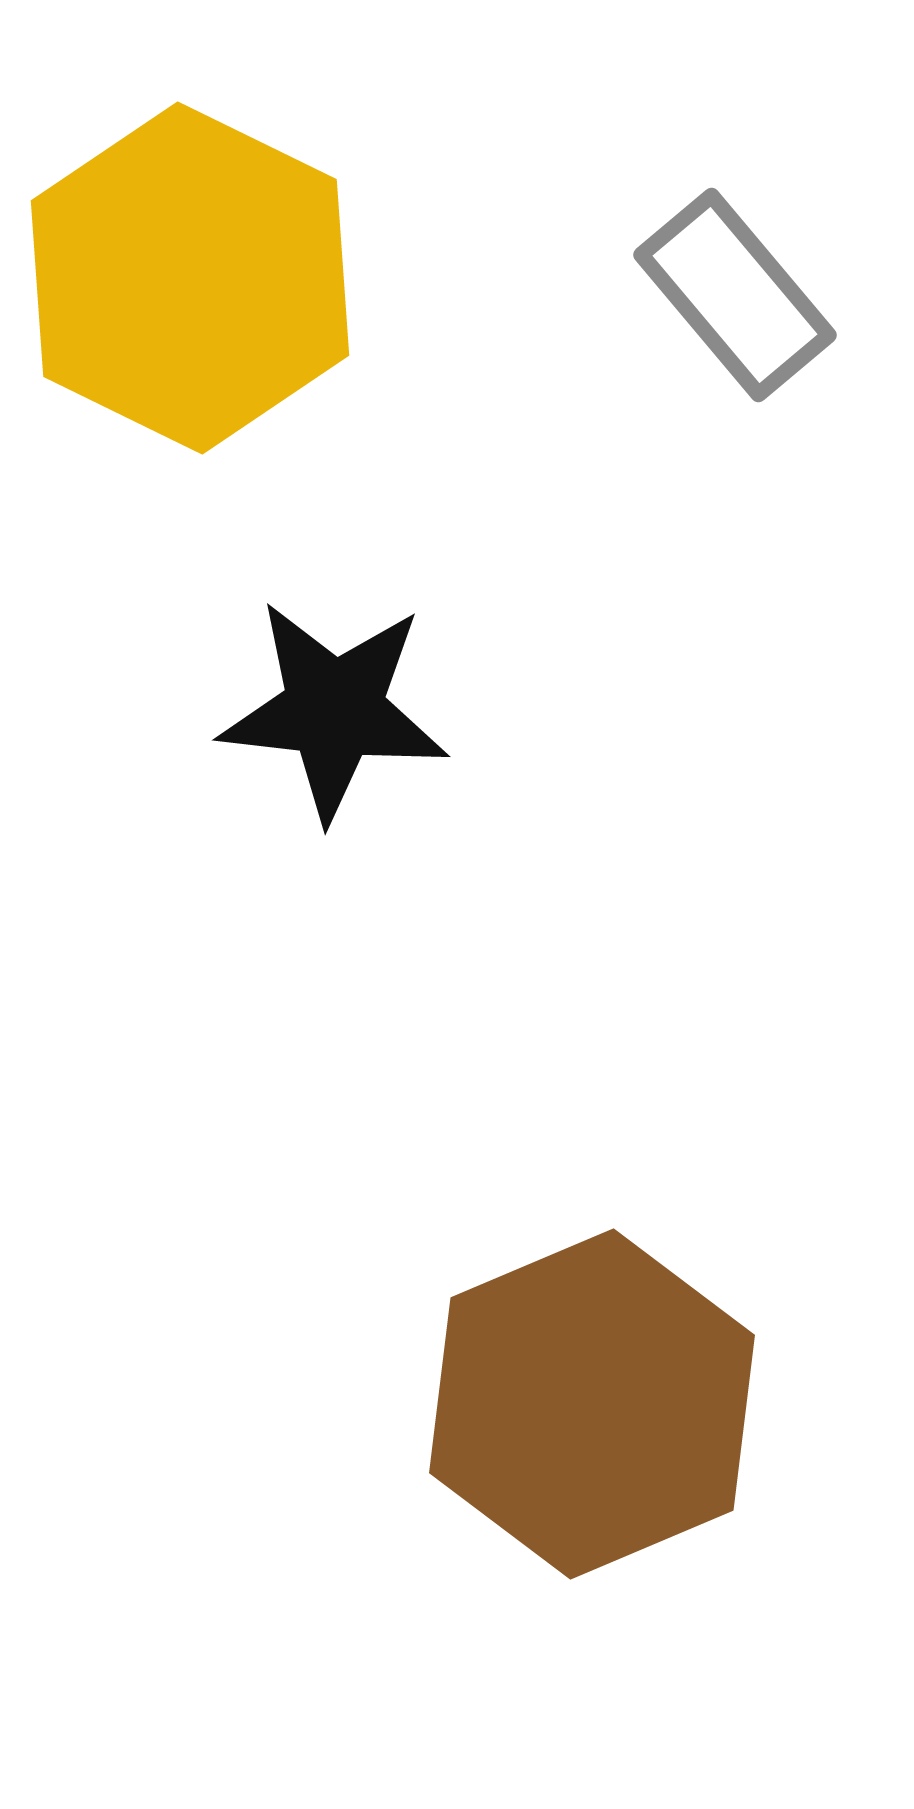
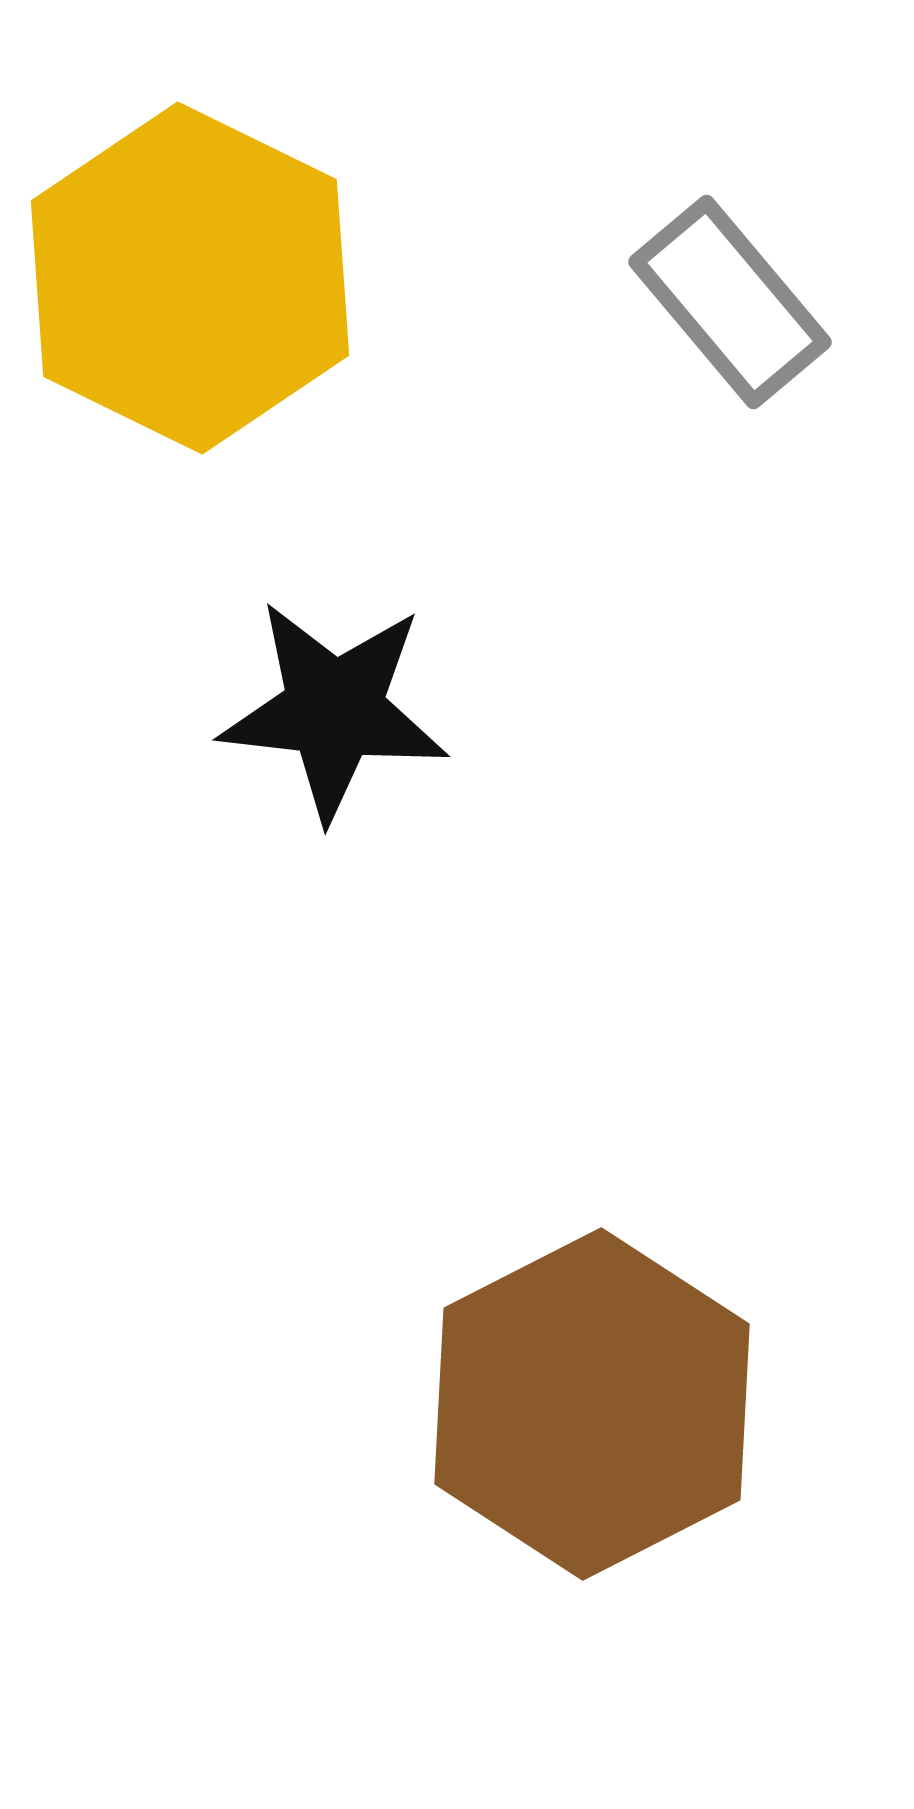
gray rectangle: moved 5 px left, 7 px down
brown hexagon: rotated 4 degrees counterclockwise
